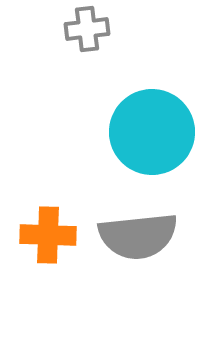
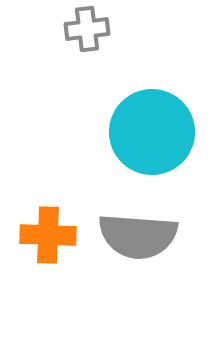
gray semicircle: rotated 10 degrees clockwise
